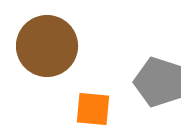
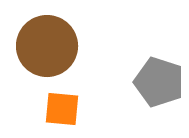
orange square: moved 31 px left
